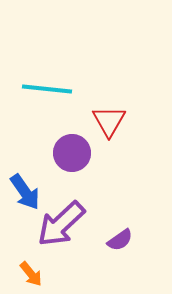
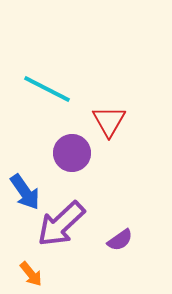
cyan line: rotated 21 degrees clockwise
